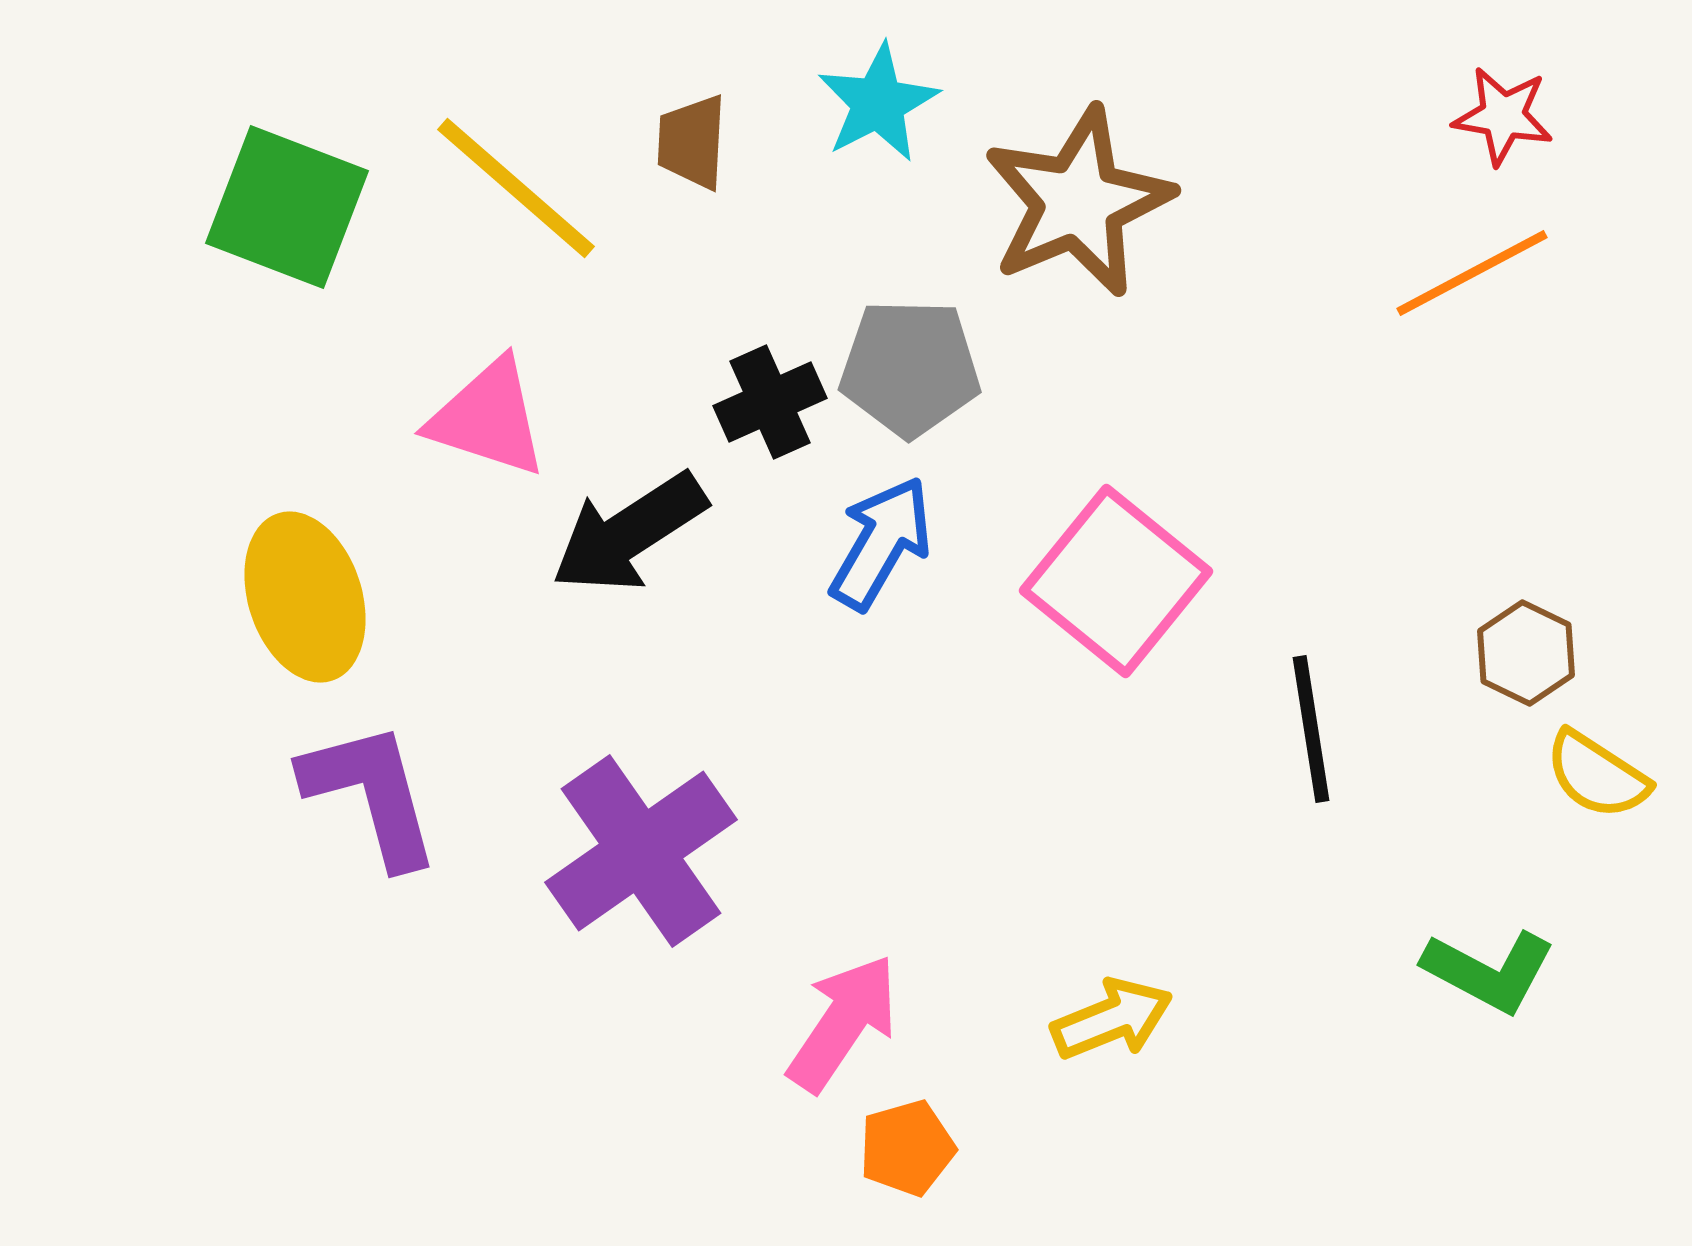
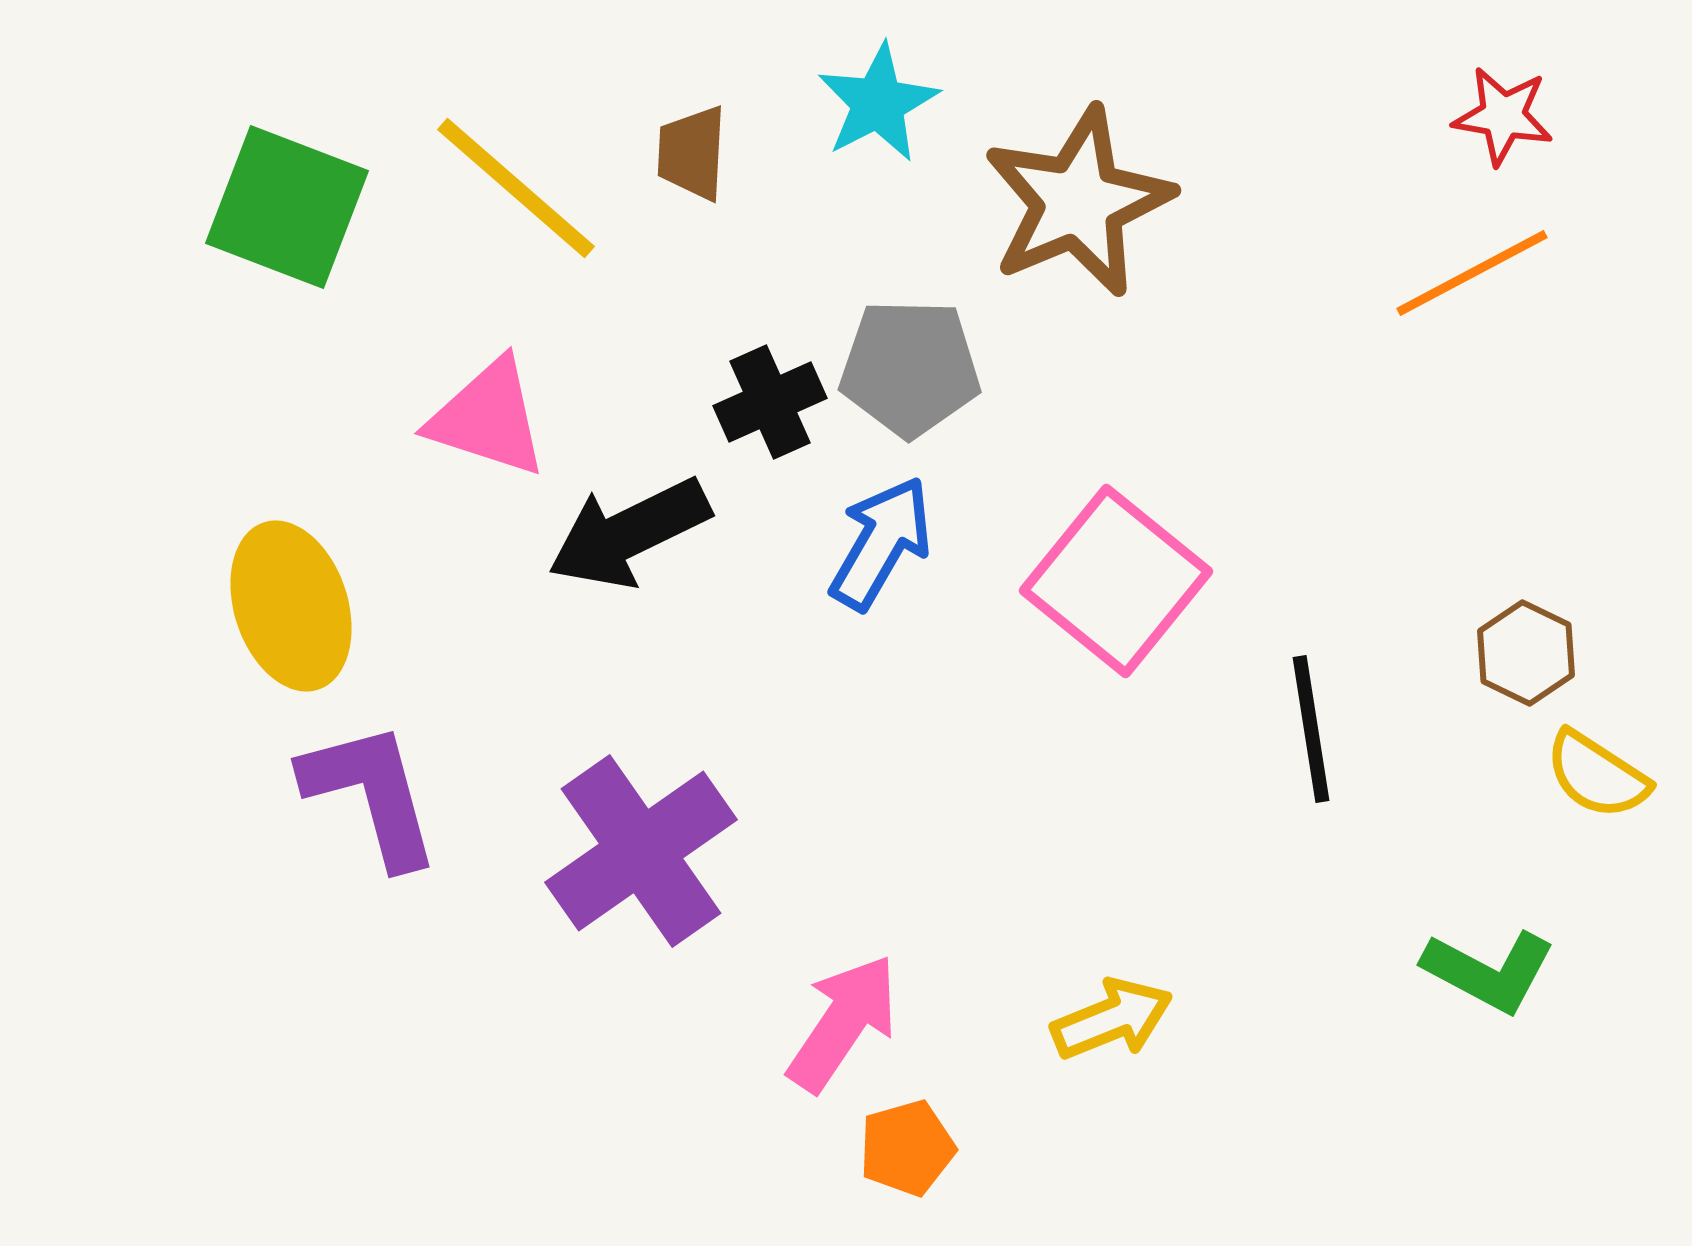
brown trapezoid: moved 11 px down
black arrow: rotated 7 degrees clockwise
yellow ellipse: moved 14 px left, 9 px down
